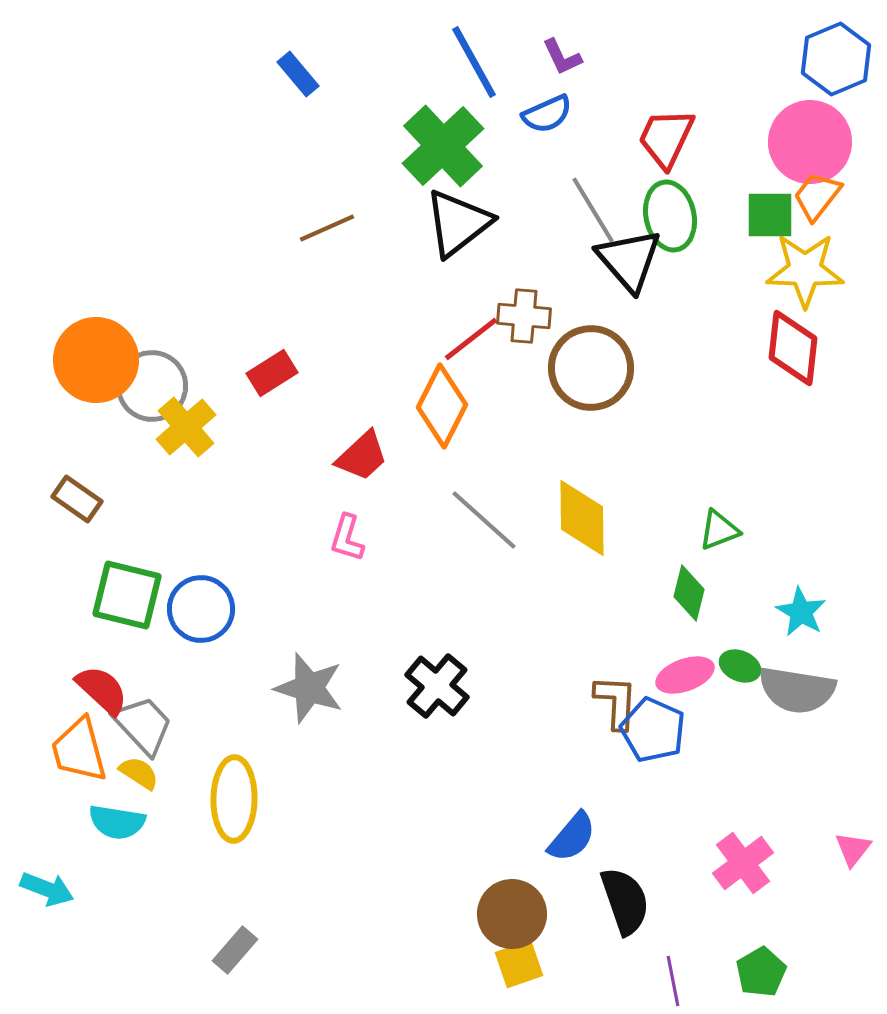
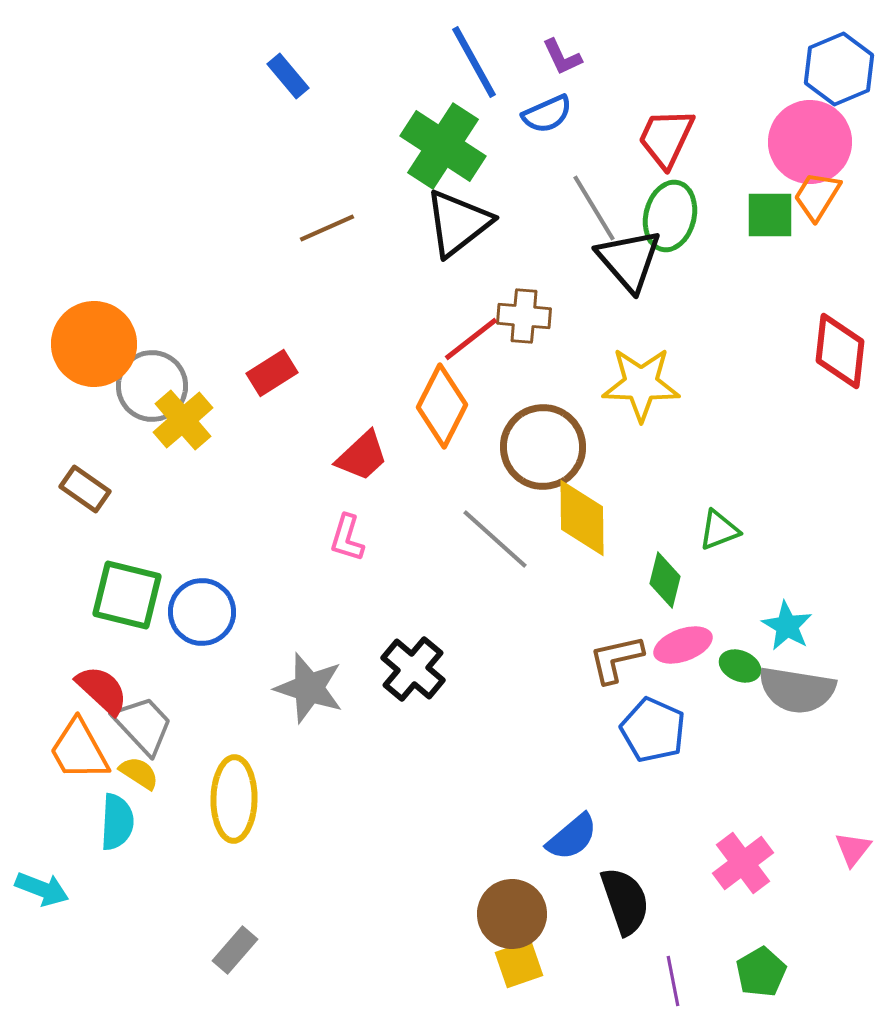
blue hexagon at (836, 59): moved 3 px right, 10 px down
blue rectangle at (298, 74): moved 10 px left, 2 px down
green cross at (443, 146): rotated 14 degrees counterclockwise
orange trapezoid at (817, 196): rotated 6 degrees counterclockwise
gray line at (593, 210): moved 1 px right, 2 px up
green ellipse at (670, 216): rotated 26 degrees clockwise
yellow star at (805, 270): moved 164 px left, 114 px down
red diamond at (793, 348): moved 47 px right, 3 px down
orange circle at (96, 360): moved 2 px left, 16 px up
brown circle at (591, 368): moved 48 px left, 79 px down
yellow cross at (186, 427): moved 3 px left, 7 px up
brown rectangle at (77, 499): moved 8 px right, 10 px up
gray line at (484, 520): moved 11 px right, 19 px down
green diamond at (689, 593): moved 24 px left, 13 px up
blue circle at (201, 609): moved 1 px right, 3 px down
cyan star at (801, 612): moved 14 px left, 14 px down
pink ellipse at (685, 675): moved 2 px left, 30 px up
black cross at (437, 686): moved 24 px left, 17 px up
brown L-shape at (616, 702): moved 43 px up; rotated 106 degrees counterclockwise
orange trapezoid at (79, 750): rotated 14 degrees counterclockwise
cyan semicircle at (117, 822): rotated 96 degrees counterclockwise
blue semicircle at (572, 837): rotated 10 degrees clockwise
cyan arrow at (47, 889): moved 5 px left
